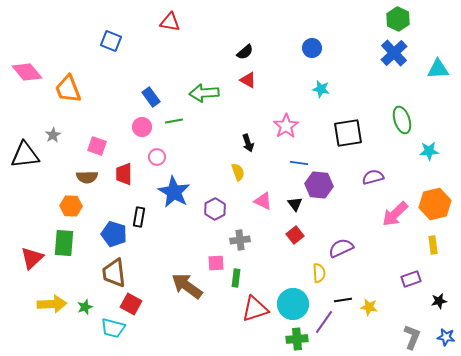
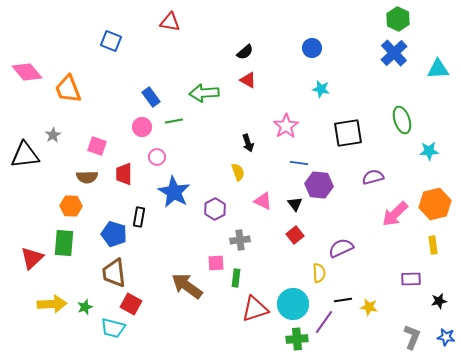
purple rectangle at (411, 279): rotated 18 degrees clockwise
